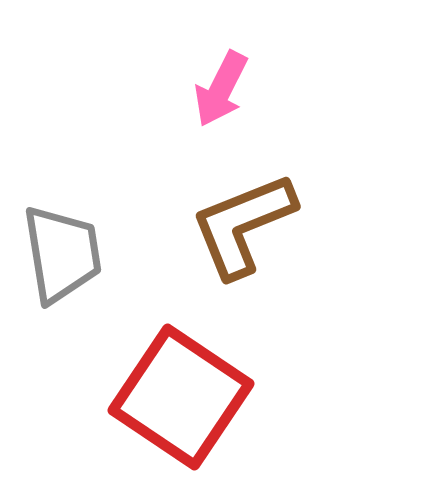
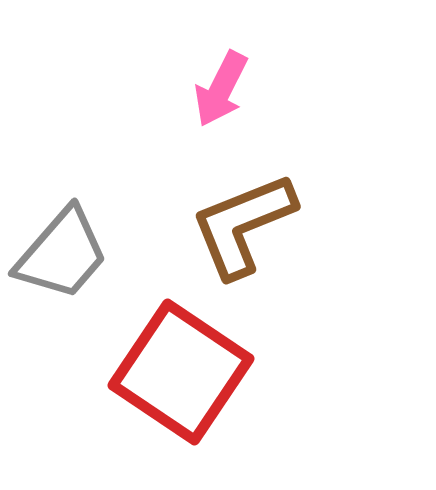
gray trapezoid: rotated 50 degrees clockwise
red square: moved 25 px up
